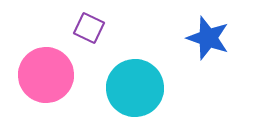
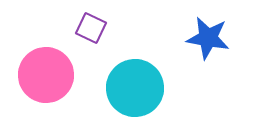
purple square: moved 2 px right
blue star: rotated 9 degrees counterclockwise
